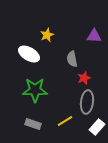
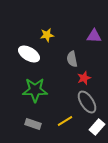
yellow star: rotated 16 degrees clockwise
gray ellipse: rotated 40 degrees counterclockwise
